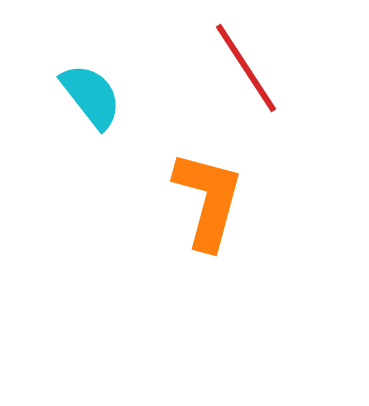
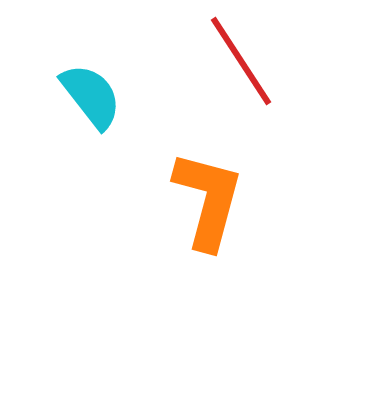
red line: moved 5 px left, 7 px up
